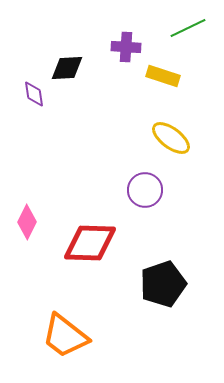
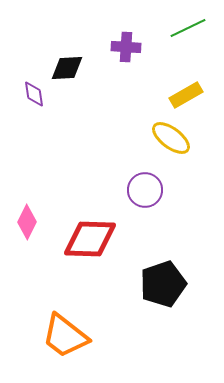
yellow rectangle: moved 23 px right, 19 px down; rotated 48 degrees counterclockwise
red diamond: moved 4 px up
